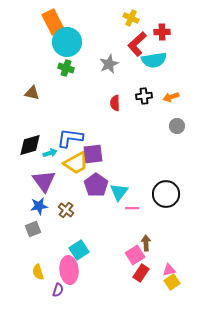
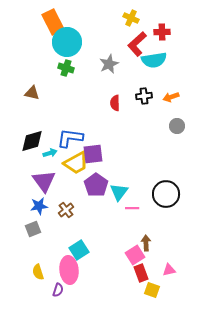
black diamond: moved 2 px right, 4 px up
brown cross: rotated 14 degrees clockwise
red rectangle: rotated 54 degrees counterclockwise
yellow square: moved 20 px left, 8 px down; rotated 35 degrees counterclockwise
